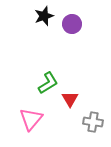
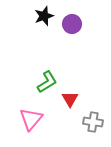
green L-shape: moved 1 px left, 1 px up
